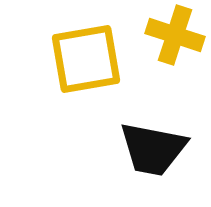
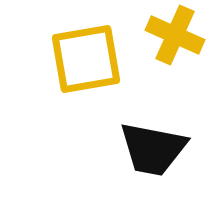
yellow cross: rotated 6 degrees clockwise
